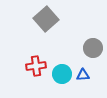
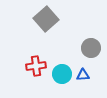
gray circle: moved 2 px left
